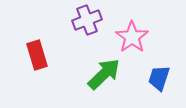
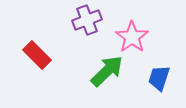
red rectangle: rotated 28 degrees counterclockwise
green arrow: moved 3 px right, 3 px up
